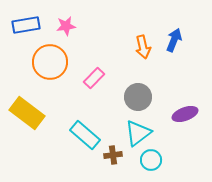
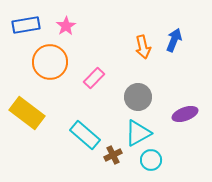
pink star: rotated 24 degrees counterclockwise
cyan triangle: rotated 8 degrees clockwise
brown cross: rotated 18 degrees counterclockwise
